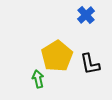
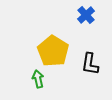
yellow pentagon: moved 4 px left, 5 px up; rotated 8 degrees counterclockwise
black L-shape: rotated 20 degrees clockwise
